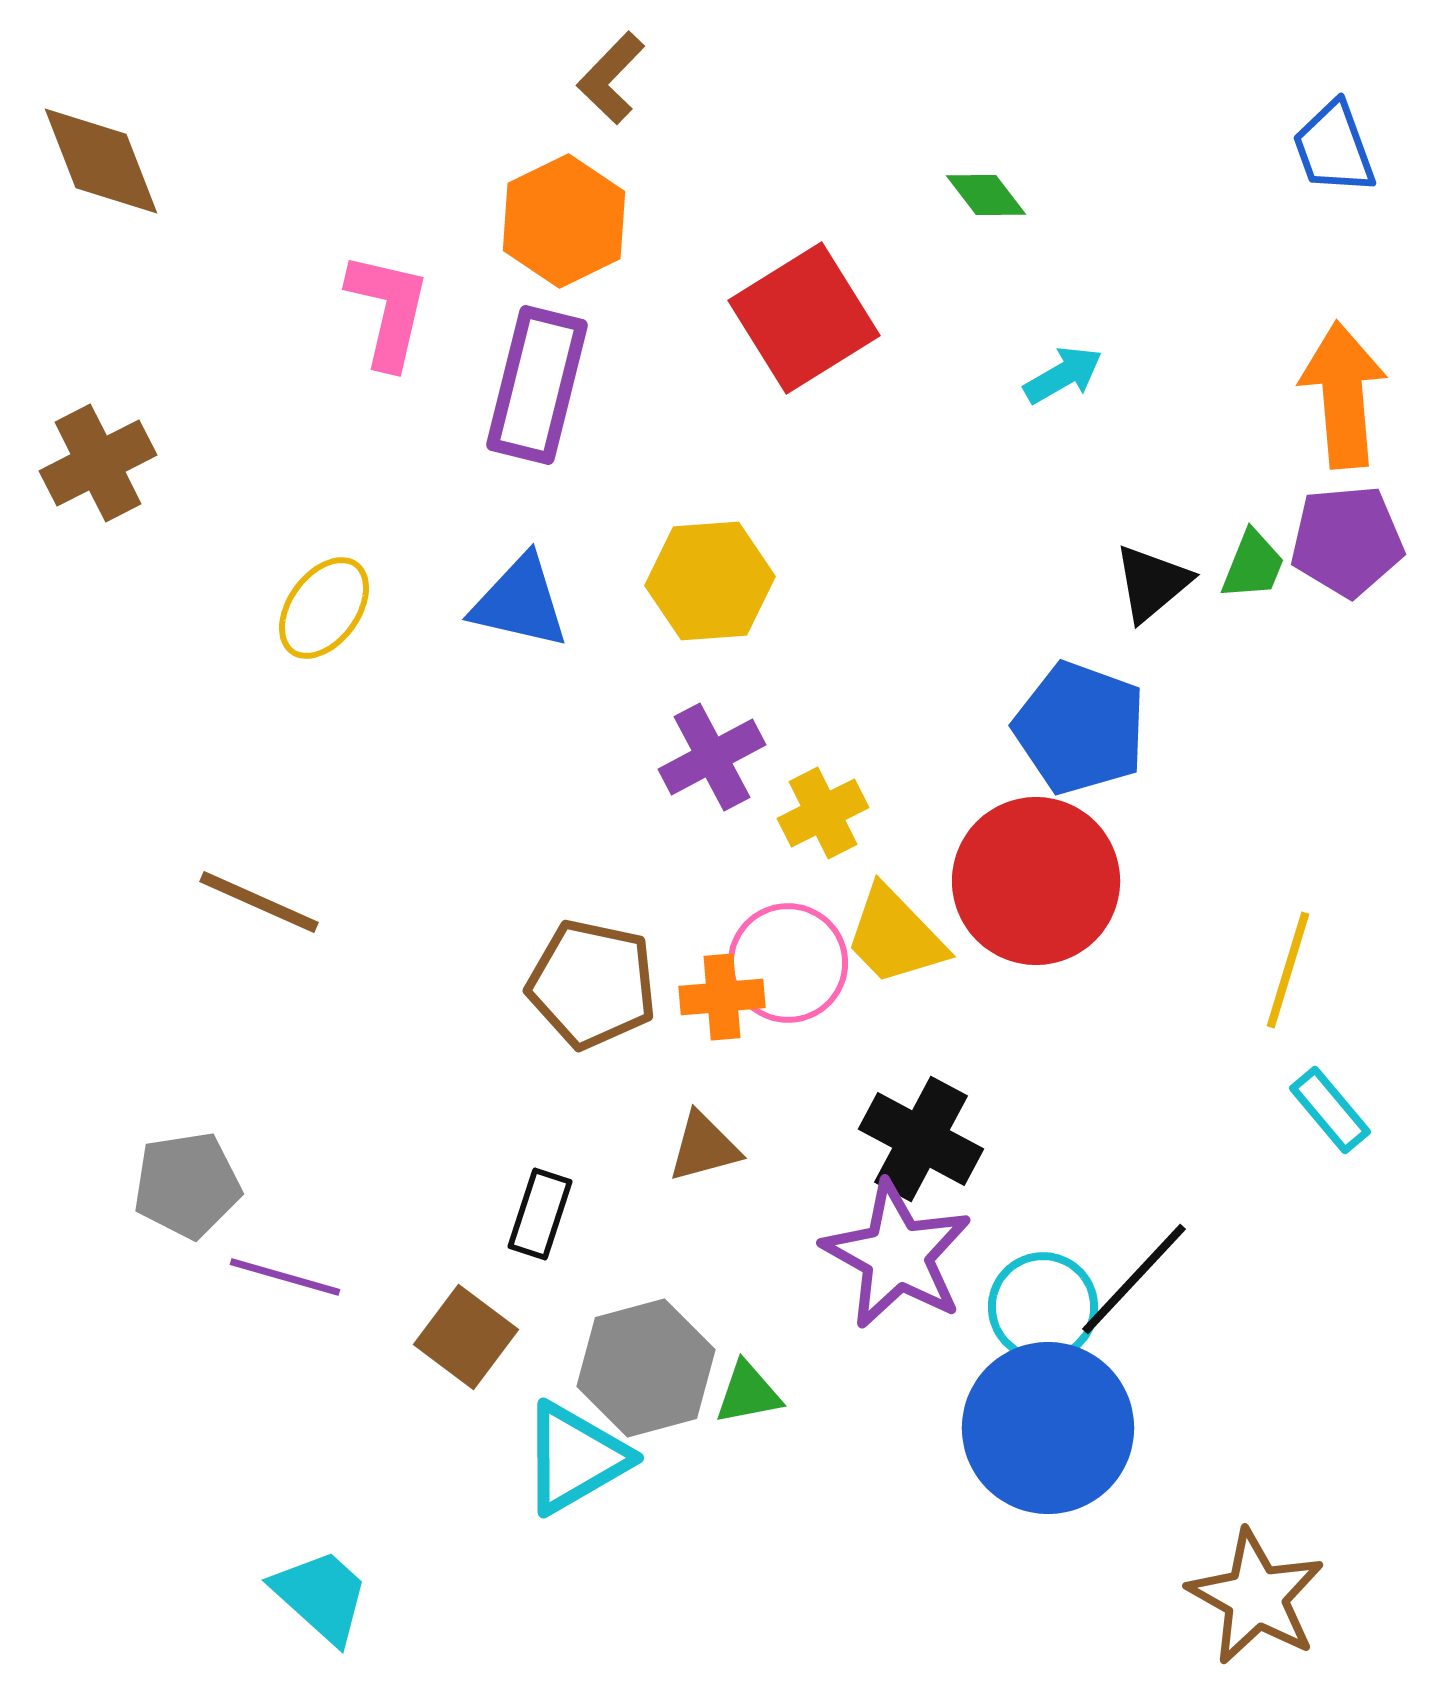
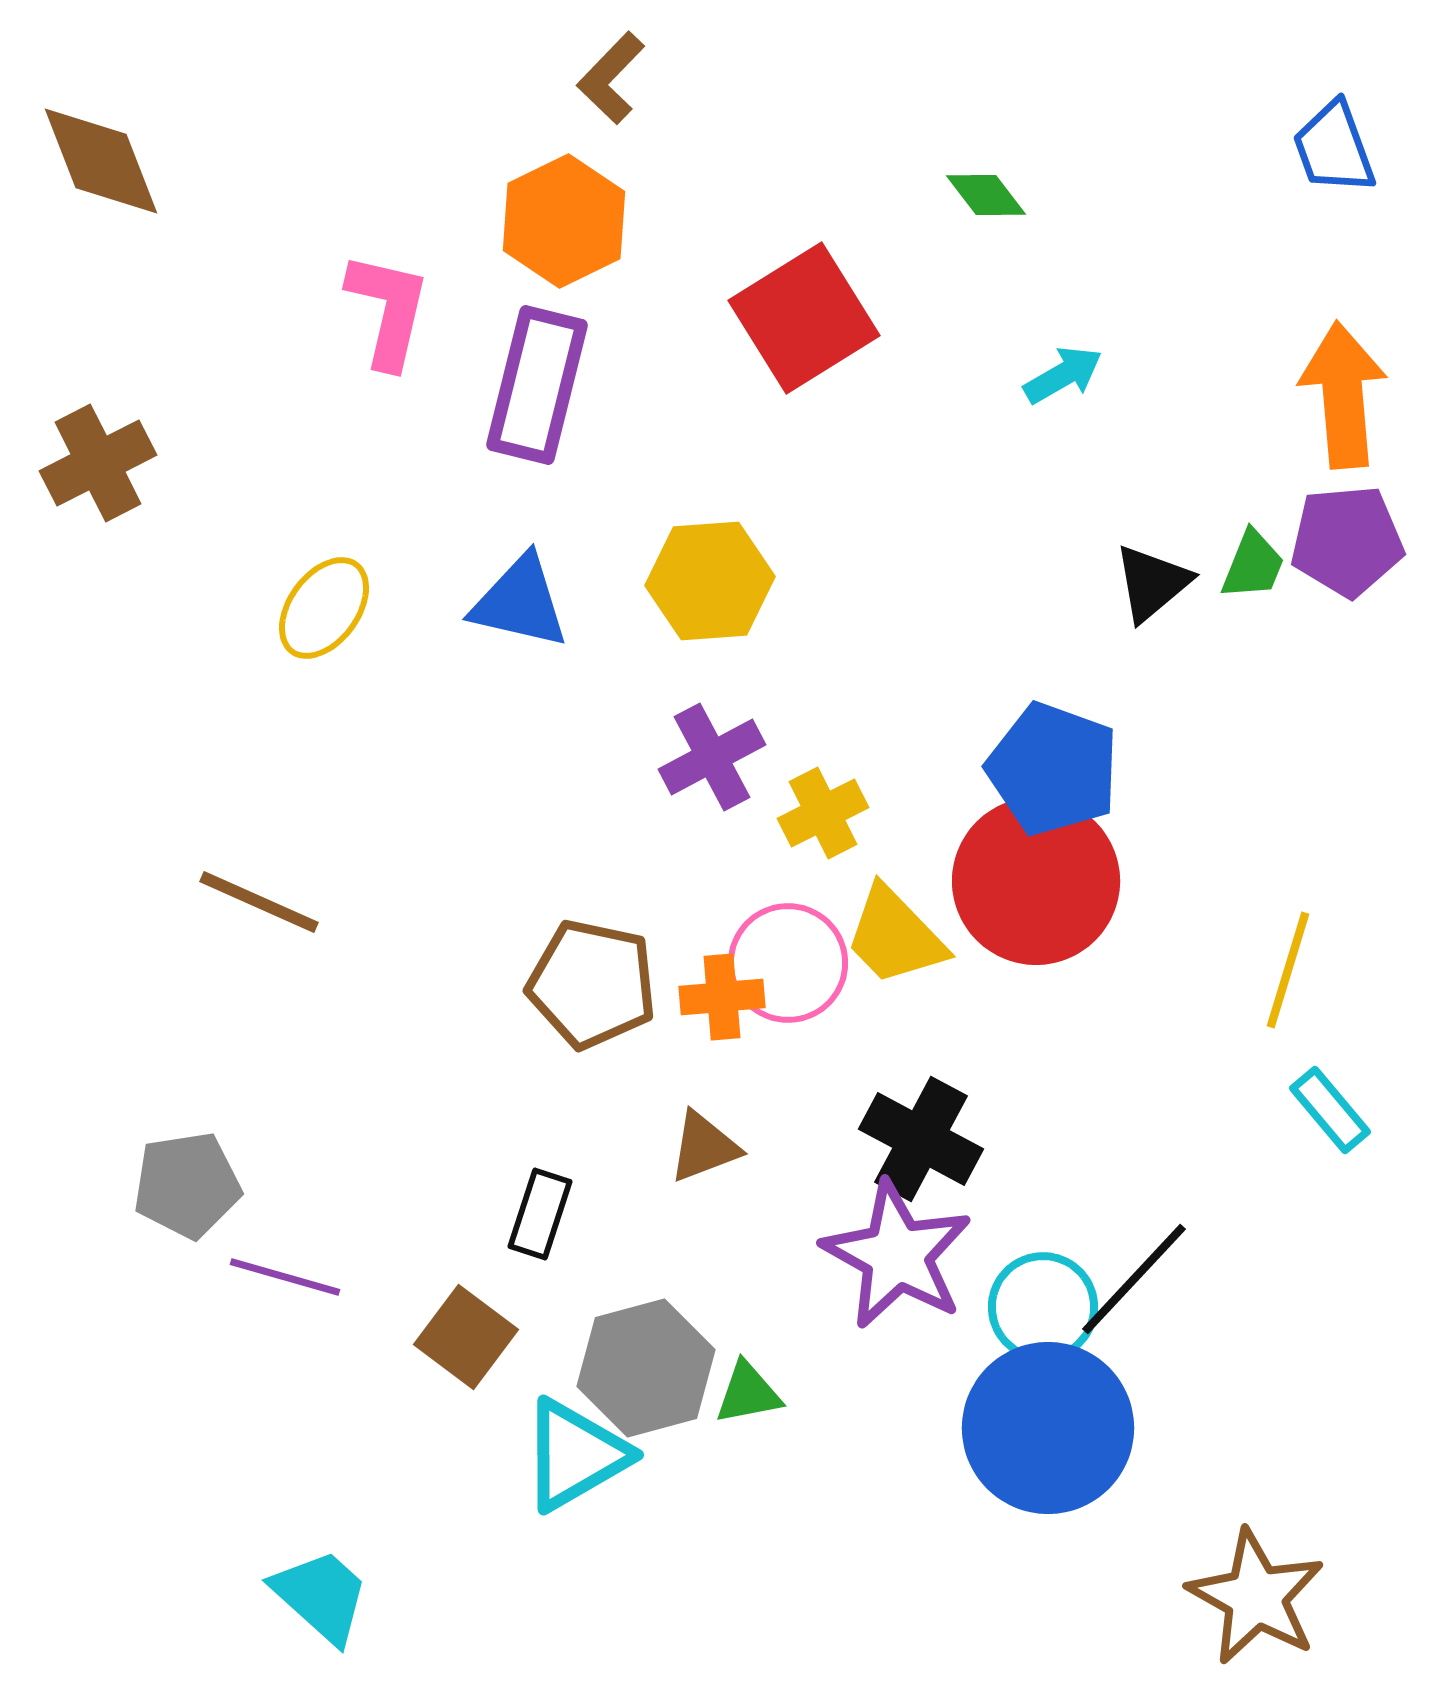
blue pentagon at (1080, 728): moved 27 px left, 41 px down
brown triangle at (704, 1147): rotated 6 degrees counterclockwise
cyan triangle at (575, 1458): moved 3 px up
